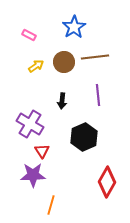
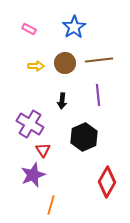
pink rectangle: moved 6 px up
brown line: moved 4 px right, 3 px down
brown circle: moved 1 px right, 1 px down
yellow arrow: rotated 35 degrees clockwise
red triangle: moved 1 px right, 1 px up
purple star: rotated 20 degrees counterclockwise
